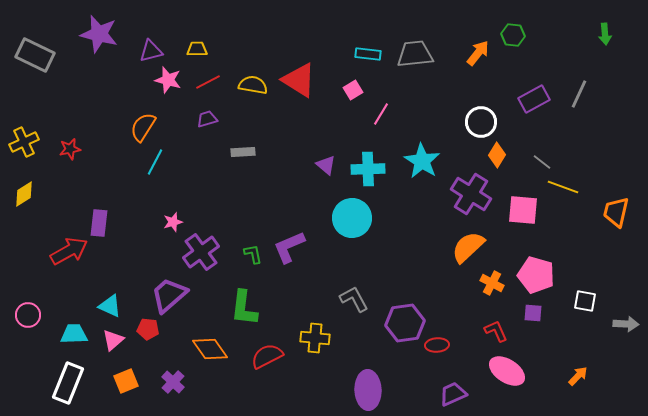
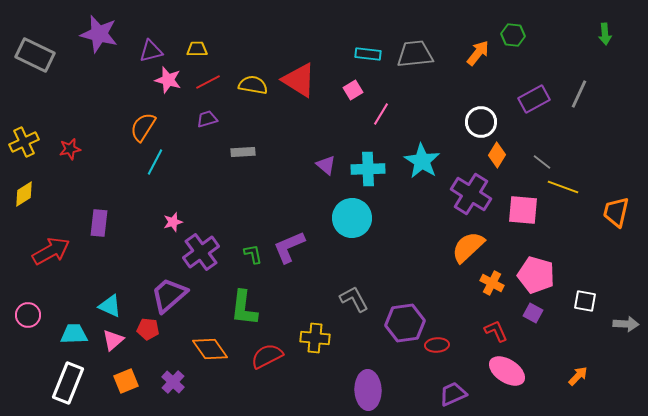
red arrow at (69, 251): moved 18 px left
purple square at (533, 313): rotated 24 degrees clockwise
